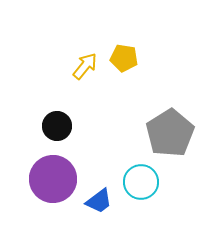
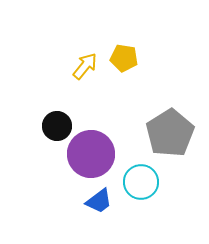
purple circle: moved 38 px right, 25 px up
